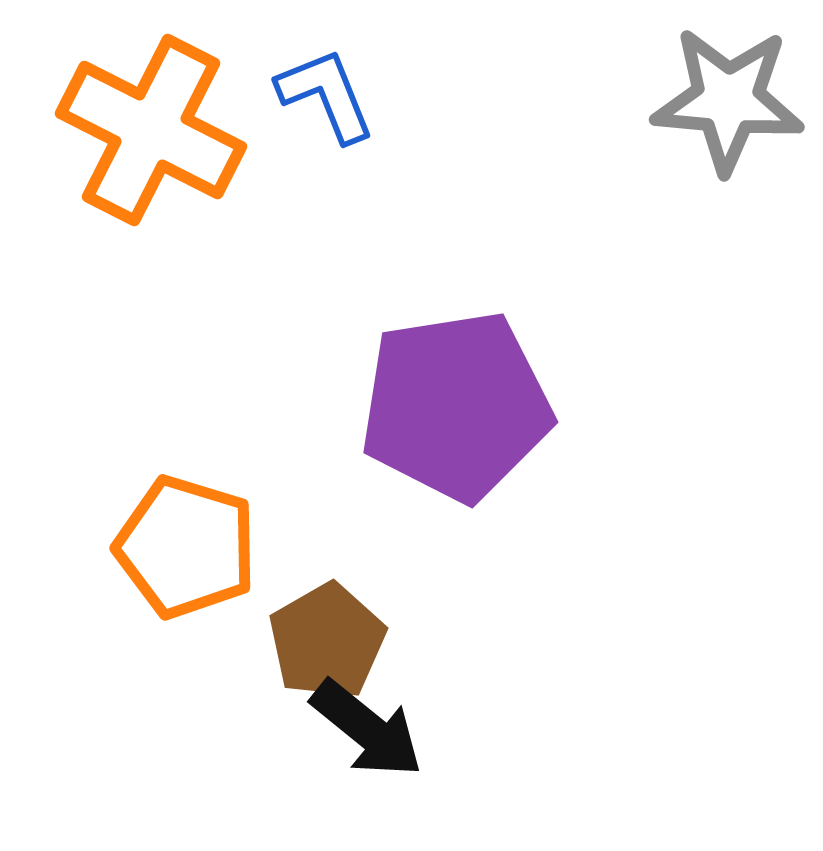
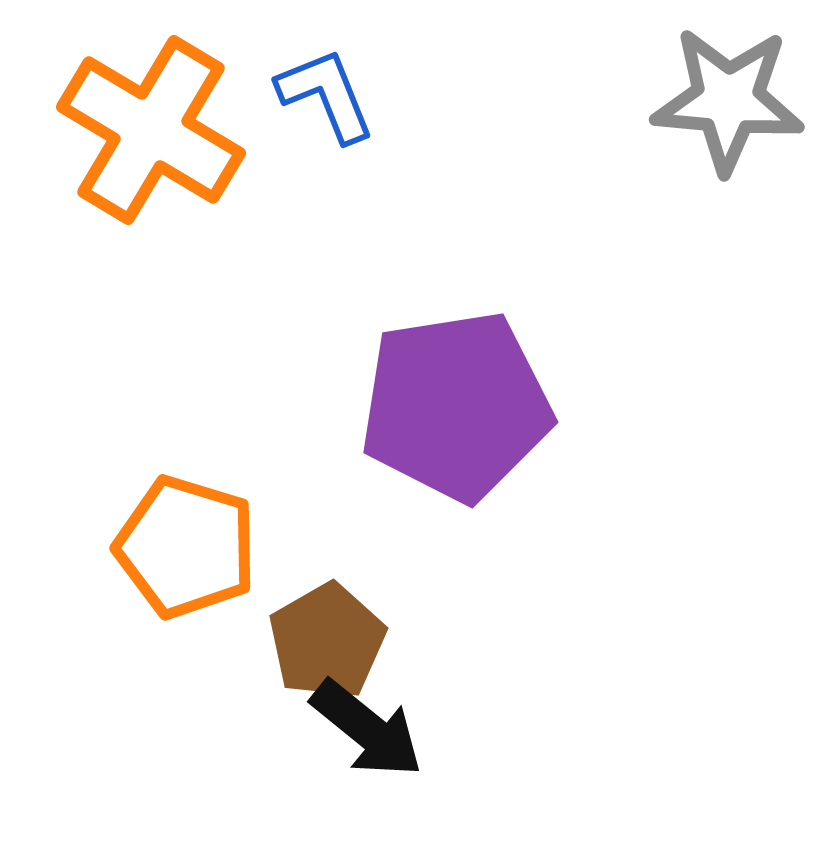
orange cross: rotated 4 degrees clockwise
